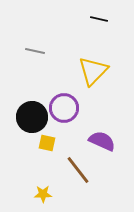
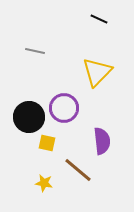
black line: rotated 12 degrees clockwise
yellow triangle: moved 4 px right, 1 px down
black circle: moved 3 px left
purple semicircle: rotated 60 degrees clockwise
brown line: rotated 12 degrees counterclockwise
yellow star: moved 1 px right, 11 px up; rotated 12 degrees clockwise
